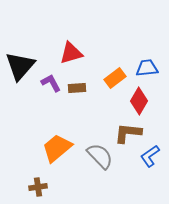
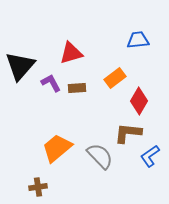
blue trapezoid: moved 9 px left, 28 px up
